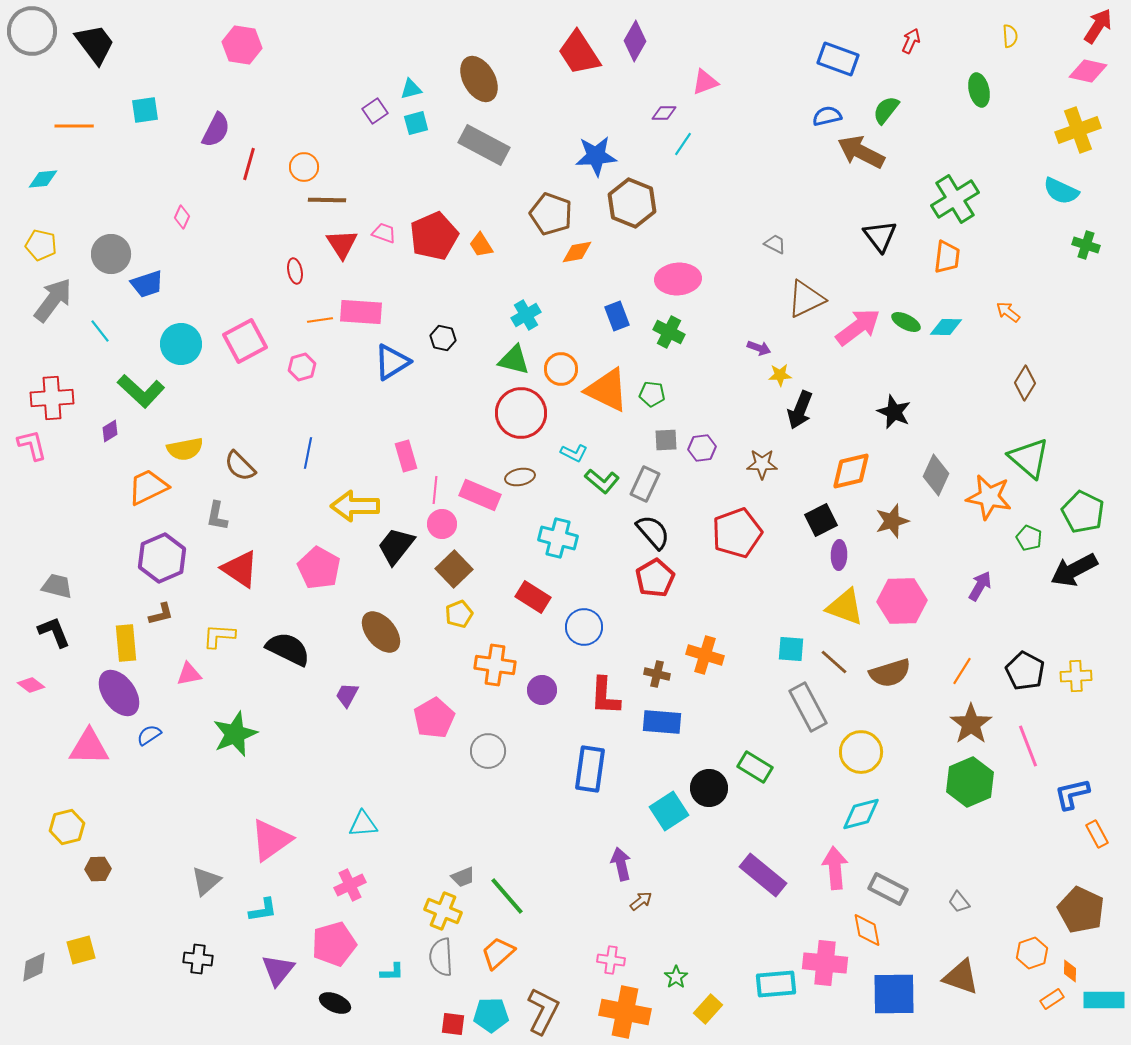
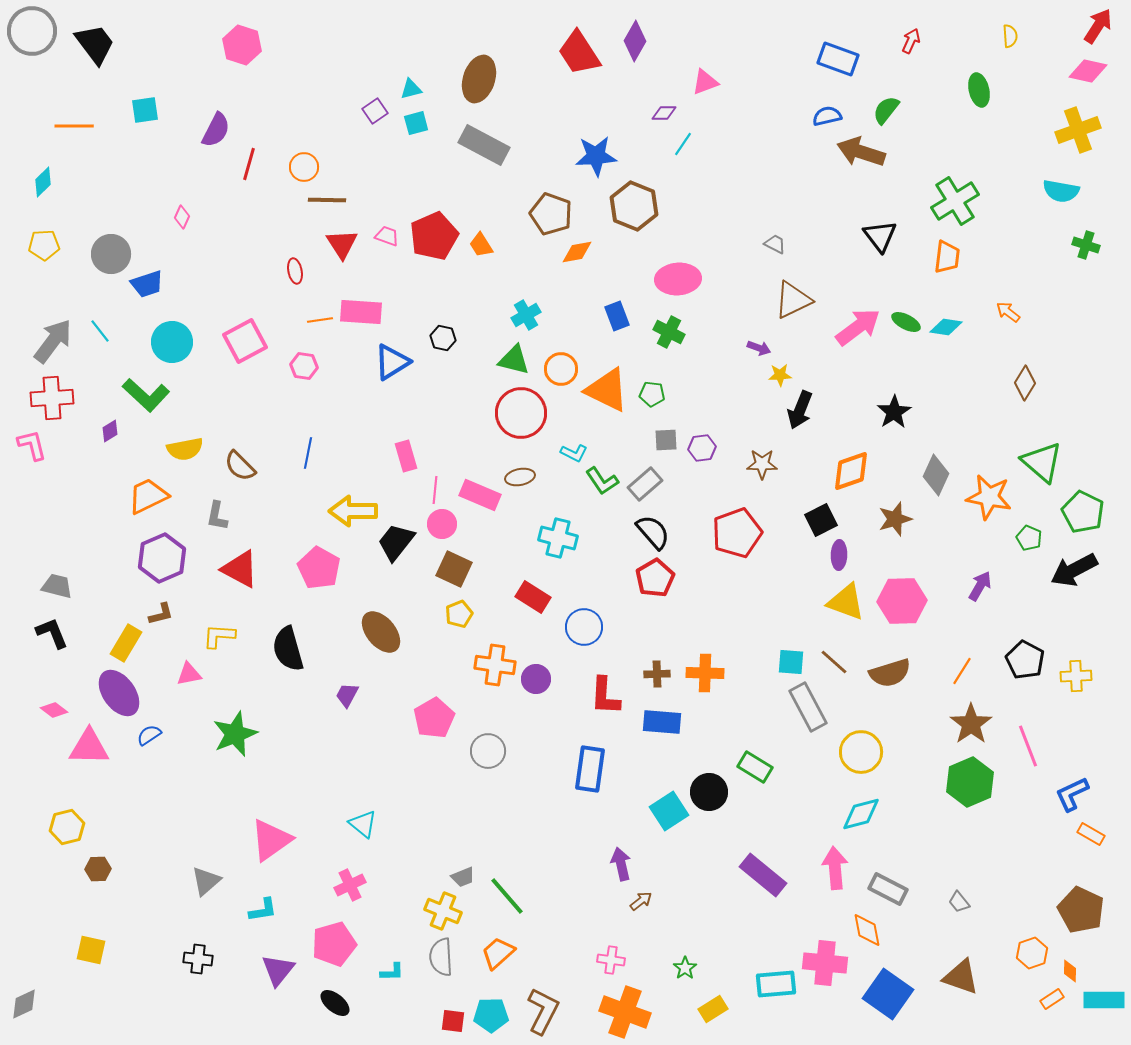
pink hexagon at (242, 45): rotated 9 degrees clockwise
brown ellipse at (479, 79): rotated 48 degrees clockwise
brown arrow at (861, 152): rotated 9 degrees counterclockwise
cyan diamond at (43, 179): moved 3 px down; rotated 40 degrees counterclockwise
cyan semicircle at (1061, 191): rotated 15 degrees counterclockwise
green cross at (955, 199): moved 2 px down
brown hexagon at (632, 203): moved 2 px right, 3 px down
pink trapezoid at (384, 233): moved 3 px right, 3 px down
yellow pentagon at (41, 245): moved 3 px right; rotated 16 degrees counterclockwise
brown triangle at (806, 299): moved 13 px left, 1 px down
gray arrow at (53, 300): moved 41 px down
cyan diamond at (946, 327): rotated 8 degrees clockwise
cyan circle at (181, 344): moved 9 px left, 2 px up
pink hexagon at (302, 367): moved 2 px right, 1 px up; rotated 24 degrees clockwise
green L-shape at (141, 391): moved 5 px right, 4 px down
black star at (894, 412): rotated 16 degrees clockwise
green triangle at (1029, 458): moved 13 px right, 4 px down
orange diamond at (851, 471): rotated 6 degrees counterclockwise
green L-shape at (602, 481): rotated 16 degrees clockwise
gray rectangle at (645, 484): rotated 24 degrees clockwise
orange trapezoid at (148, 487): moved 9 px down
yellow arrow at (355, 506): moved 2 px left, 5 px down
brown star at (892, 521): moved 3 px right, 2 px up
black trapezoid at (396, 546): moved 4 px up
red triangle at (240, 569): rotated 6 degrees counterclockwise
brown square at (454, 569): rotated 21 degrees counterclockwise
yellow triangle at (845, 607): moved 1 px right, 5 px up
black L-shape at (54, 632): moved 2 px left, 1 px down
yellow rectangle at (126, 643): rotated 36 degrees clockwise
black semicircle at (288, 649): rotated 132 degrees counterclockwise
cyan square at (791, 649): moved 13 px down
orange cross at (705, 655): moved 18 px down; rotated 15 degrees counterclockwise
black pentagon at (1025, 671): moved 11 px up
brown cross at (657, 674): rotated 15 degrees counterclockwise
pink diamond at (31, 685): moved 23 px right, 25 px down
purple circle at (542, 690): moved 6 px left, 11 px up
black circle at (709, 788): moved 4 px down
blue L-shape at (1072, 794): rotated 12 degrees counterclockwise
cyan triangle at (363, 824): rotated 44 degrees clockwise
orange rectangle at (1097, 834): moved 6 px left; rotated 32 degrees counterclockwise
yellow square at (81, 950): moved 10 px right; rotated 28 degrees clockwise
gray diamond at (34, 967): moved 10 px left, 37 px down
green star at (676, 977): moved 9 px right, 9 px up
blue square at (894, 994): moved 6 px left; rotated 36 degrees clockwise
black ellipse at (335, 1003): rotated 16 degrees clockwise
yellow rectangle at (708, 1009): moved 5 px right; rotated 16 degrees clockwise
orange cross at (625, 1012): rotated 9 degrees clockwise
red square at (453, 1024): moved 3 px up
